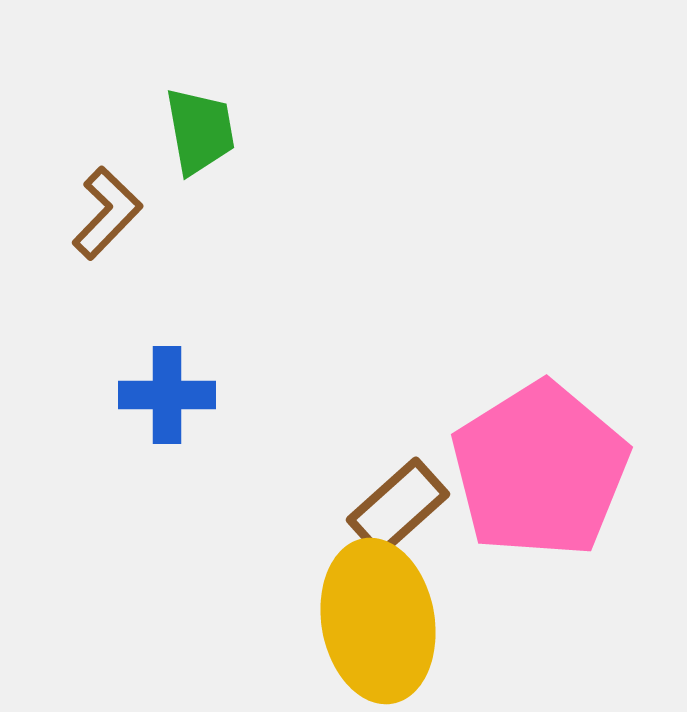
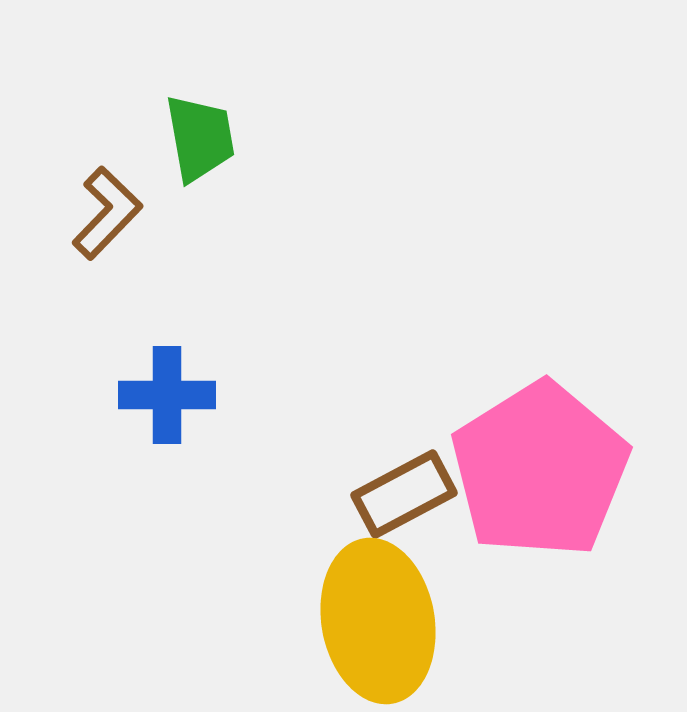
green trapezoid: moved 7 px down
brown rectangle: moved 6 px right, 13 px up; rotated 14 degrees clockwise
